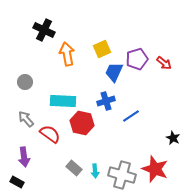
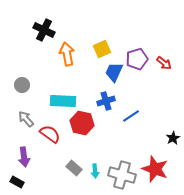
gray circle: moved 3 px left, 3 px down
black star: rotated 16 degrees clockwise
